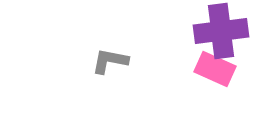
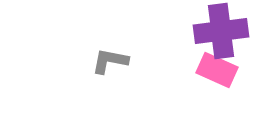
pink rectangle: moved 2 px right, 1 px down
